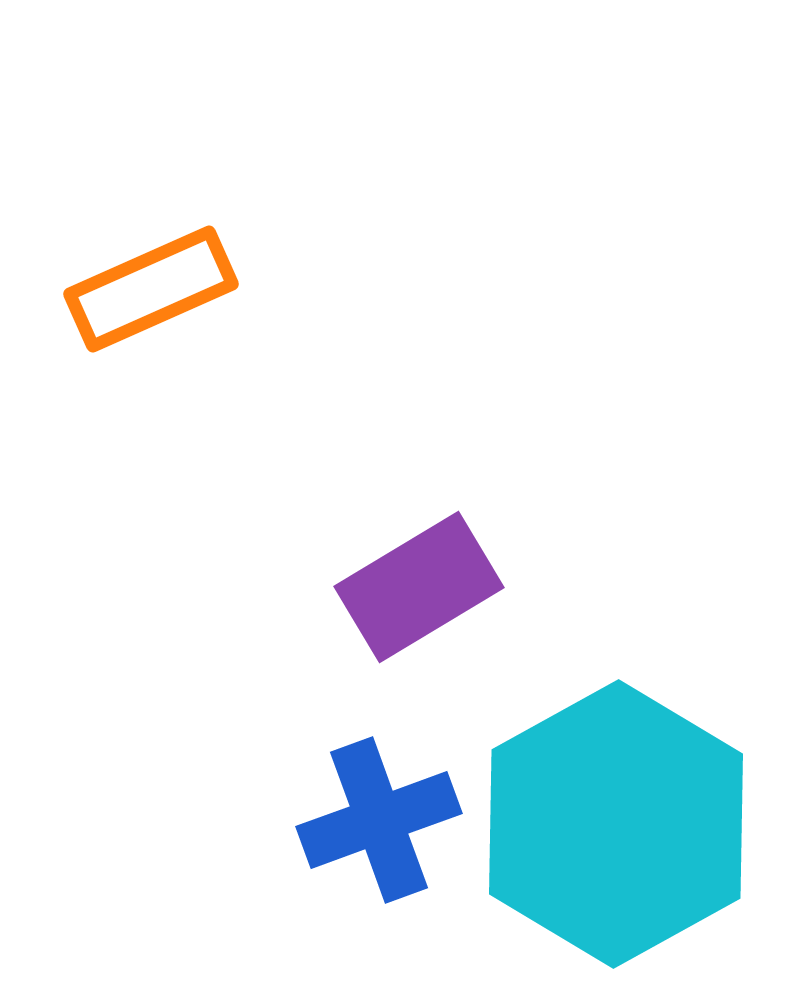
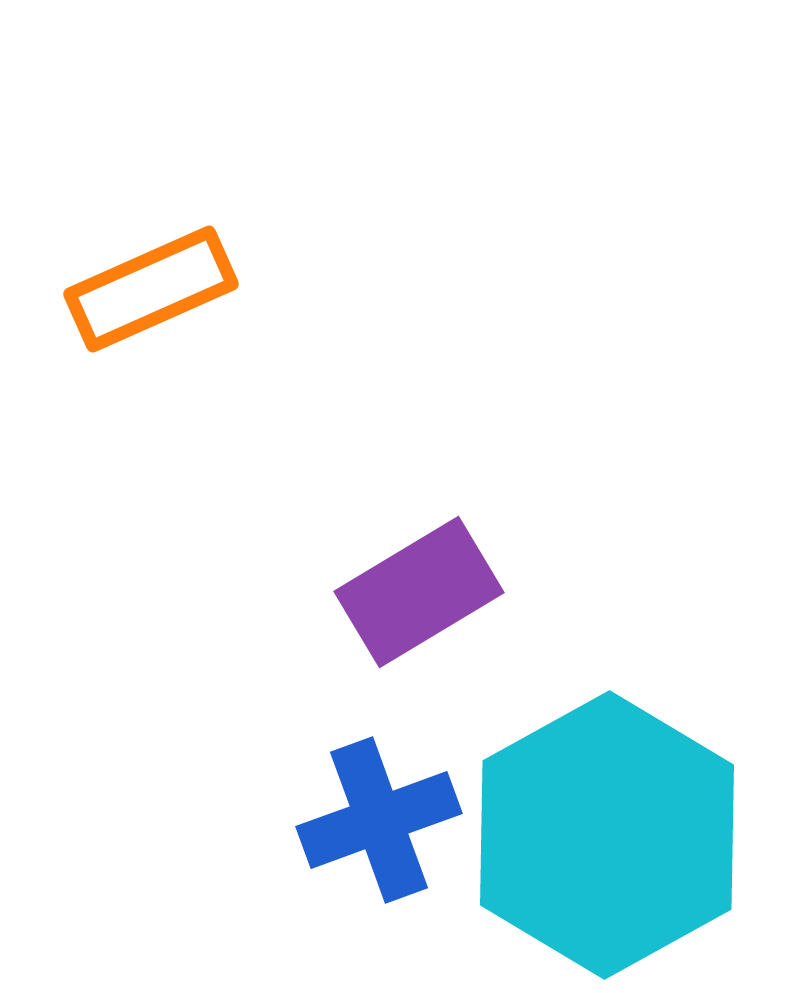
purple rectangle: moved 5 px down
cyan hexagon: moved 9 px left, 11 px down
